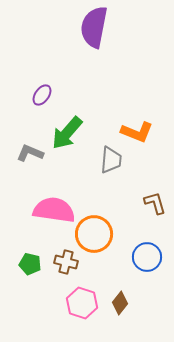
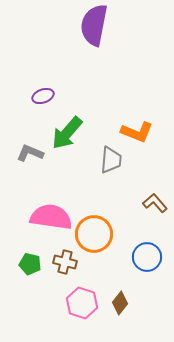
purple semicircle: moved 2 px up
purple ellipse: moved 1 px right, 1 px down; rotated 35 degrees clockwise
brown L-shape: rotated 25 degrees counterclockwise
pink semicircle: moved 3 px left, 7 px down
brown cross: moved 1 px left
